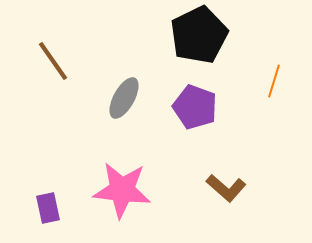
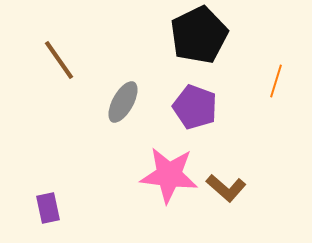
brown line: moved 6 px right, 1 px up
orange line: moved 2 px right
gray ellipse: moved 1 px left, 4 px down
pink star: moved 47 px right, 15 px up
